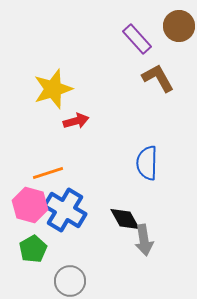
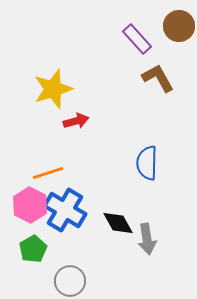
pink hexagon: rotated 12 degrees clockwise
black diamond: moved 7 px left, 4 px down
gray arrow: moved 3 px right, 1 px up
